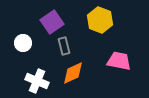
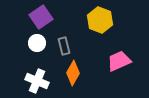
purple square: moved 11 px left, 5 px up
white circle: moved 14 px right
pink trapezoid: rotated 35 degrees counterclockwise
orange diamond: rotated 35 degrees counterclockwise
